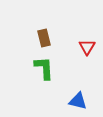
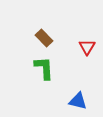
brown rectangle: rotated 30 degrees counterclockwise
